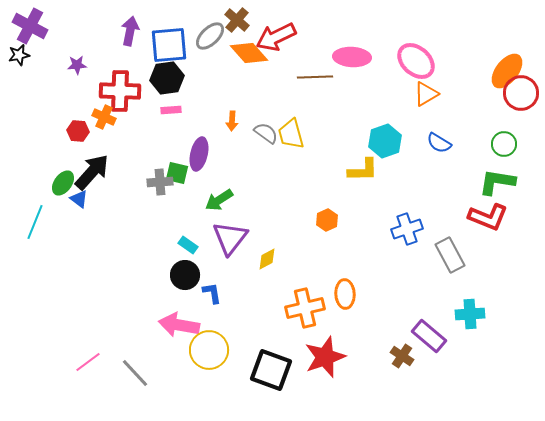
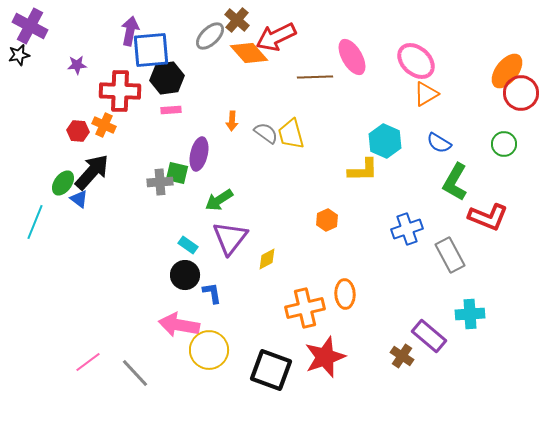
blue square at (169, 45): moved 18 px left, 5 px down
pink ellipse at (352, 57): rotated 57 degrees clockwise
orange cross at (104, 117): moved 8 px down
cyan hexagon at (385, 141): rotated 16 degrees counterclockwise
green L-shape at (497, 182): moved 42 px left; rotated 69 degrees counterclockwise
